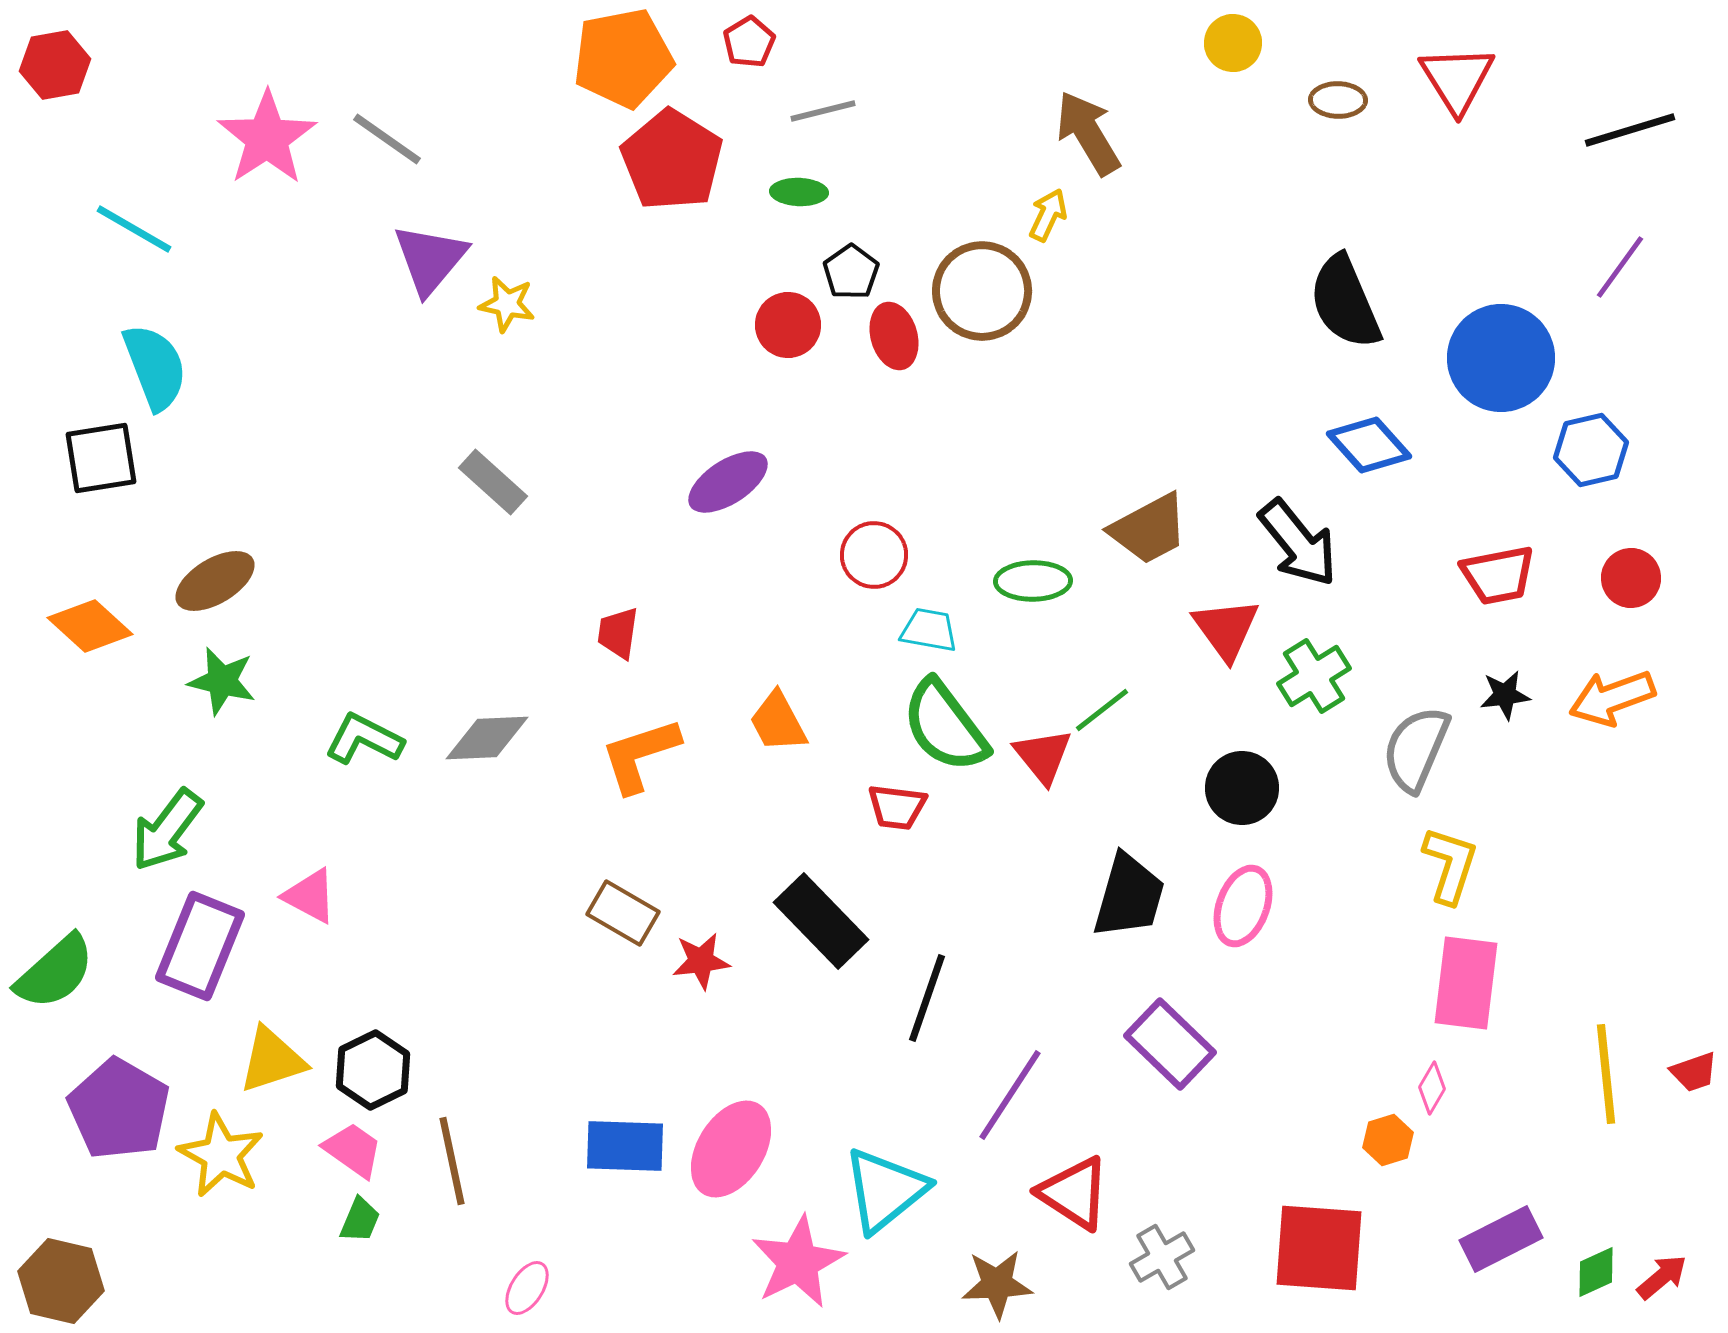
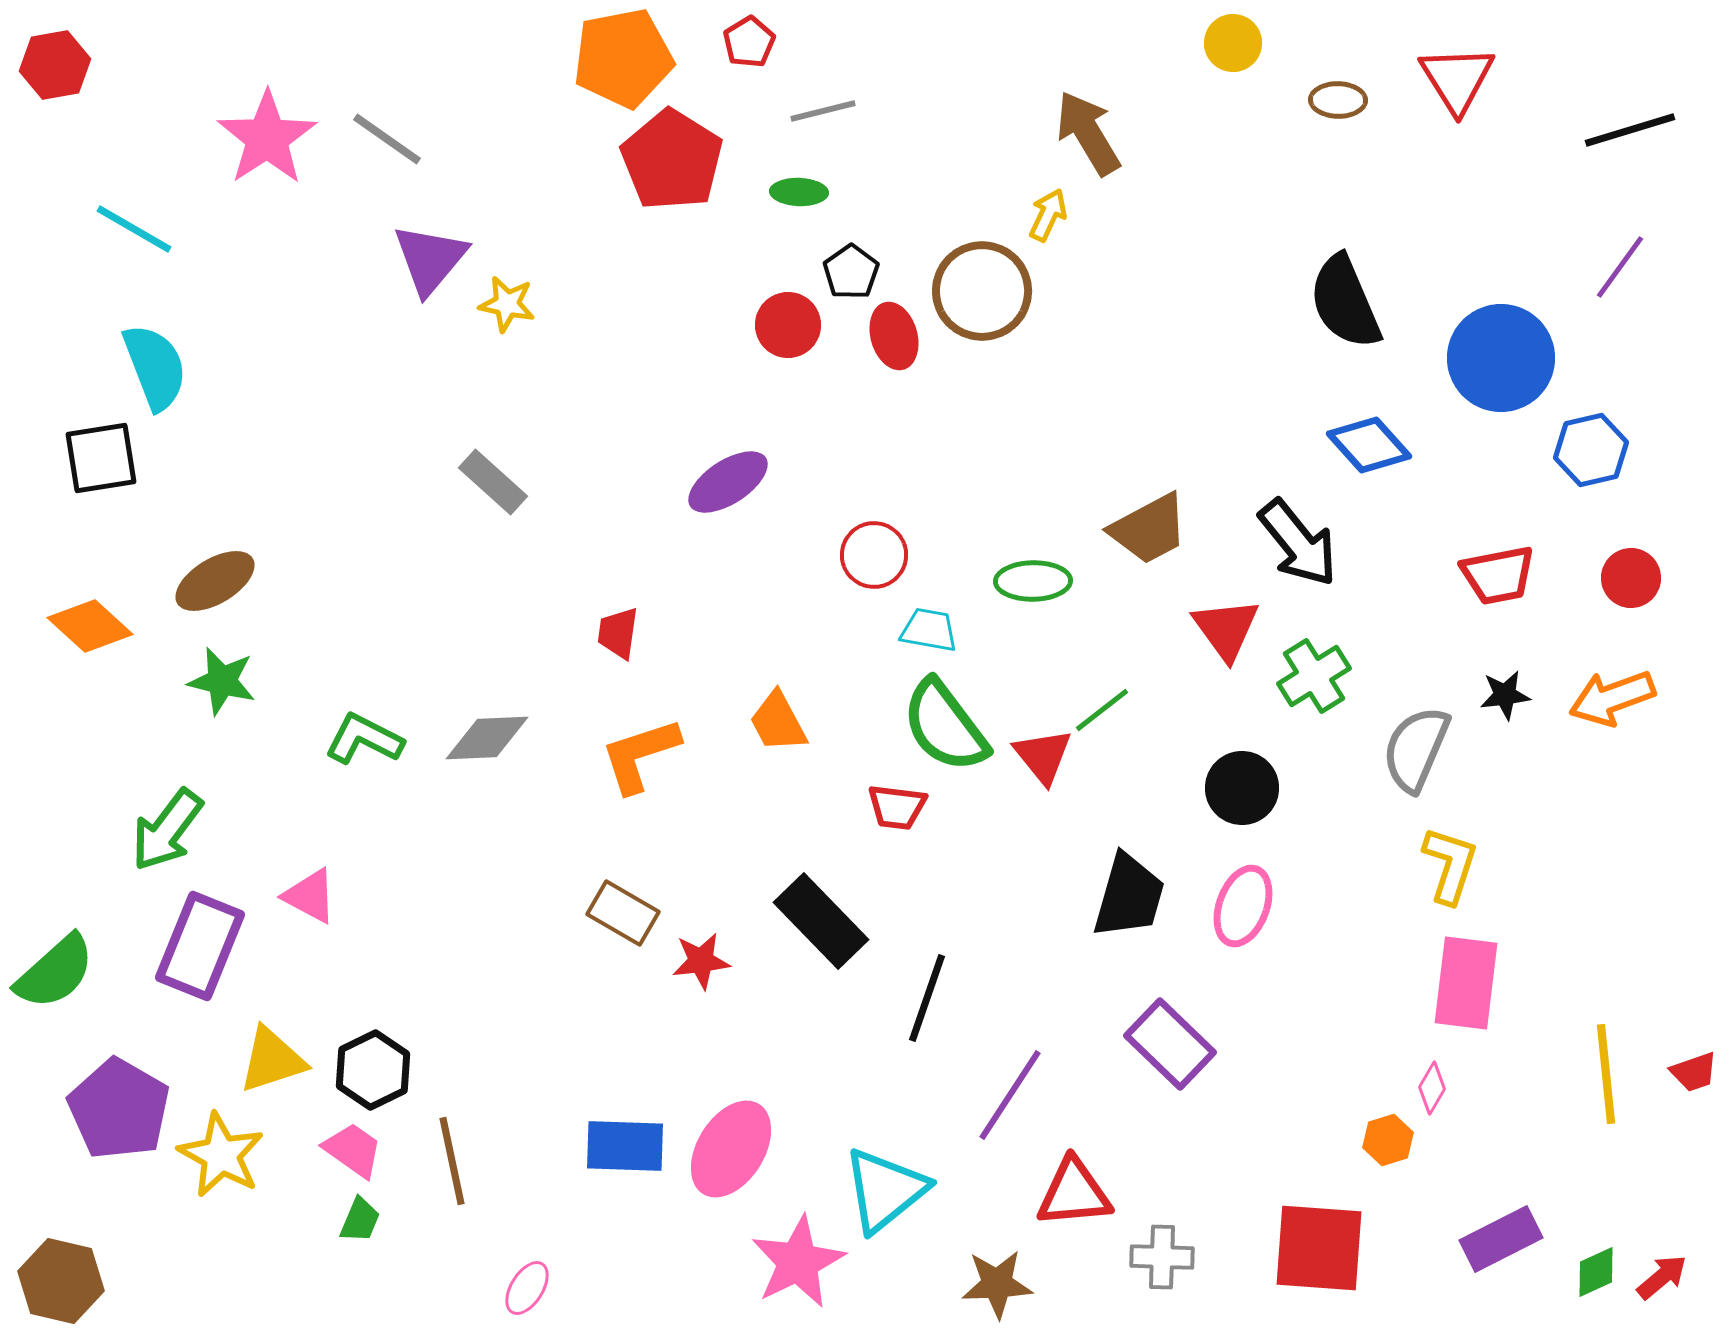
red triangle at (1074, 1193): rotated 38 degrees counterclockwise
gray cross at (1162, 1257): rotated 32 degrees clockwise
